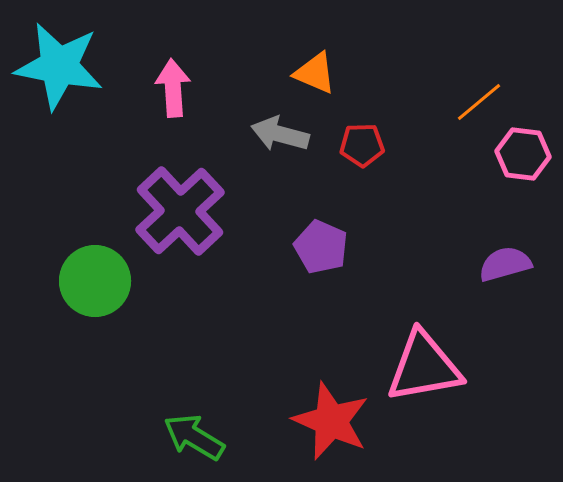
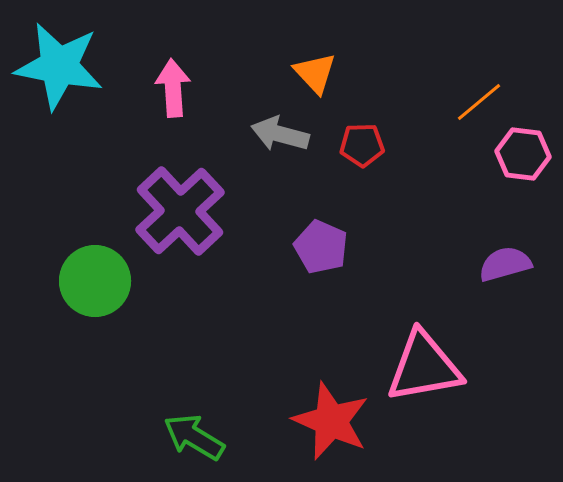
orange triangle: rotated 24 degrees clockwise
